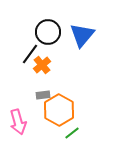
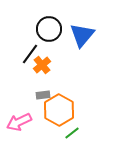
black circle: moved 1 px right, 3 px up
pink arrow: moved 1 px right; rotated 80 degrees clockwise
